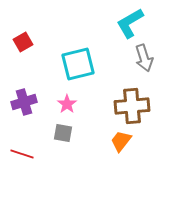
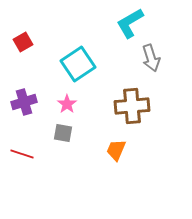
gray arrow: moved 7 px right
cyan square: rotated 20 degrees counterclockwise
orange trapezoid: moved 5 px left, 9 px down; rotated 15 degrees counterclockwise
